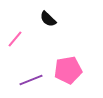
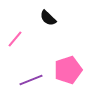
black semicircle: moved 1 px up
pink pentagon: rotated 8 degrees counterclockwise
